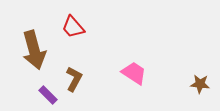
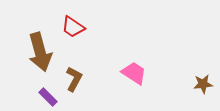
red trapezoid: rotated 15 degrees counterclockwise
brown arrow: moved 6 px right, 2 px down
brown star: moved 3 px right; rotated 12 degrees counterclockwise
purple rectangle: moved 2 px down
